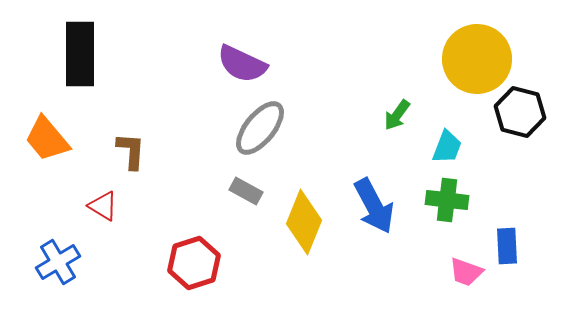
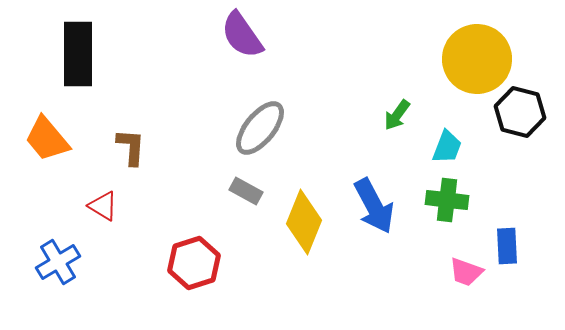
black rectangle: moved 2 px left
purple semicircle: moved 29 px up; rotated 30 degrees clockwise
brown L-shape: moved 4 px up
